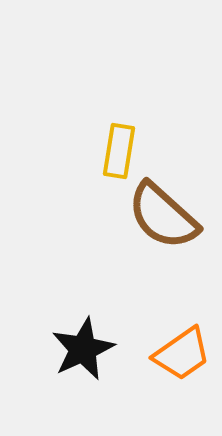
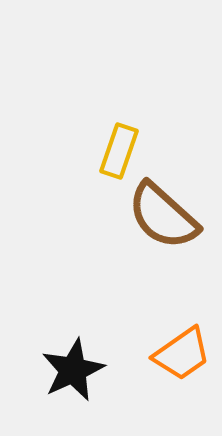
yellow rectangle: rotated 10 degrees clockwise
black star: moved 10 px left, 21 px down
